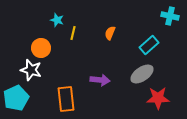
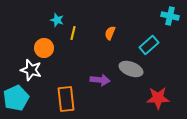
orange circle: moved 3 px right
gray ellipse: moved 11 px left, 5 px up; rotated 55 degrees clockwise
